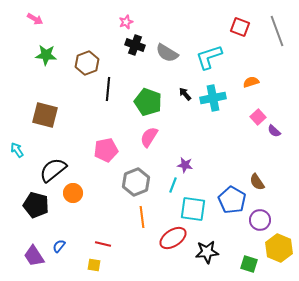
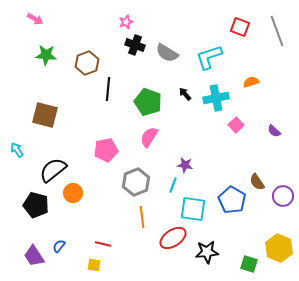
cyan cross: moved 3 px right
pink square: moved 22 px left, 8 px down
purple circle: moved 23 px right, 24 px up
